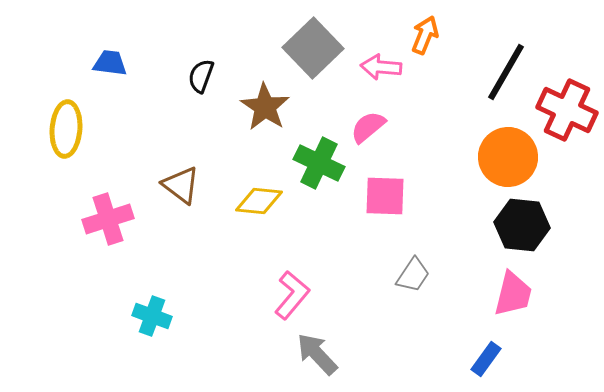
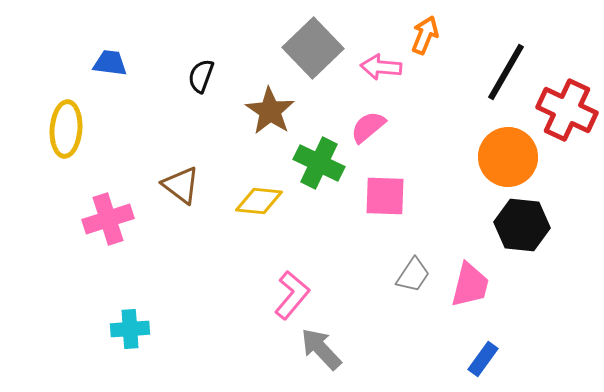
brown star: moved 5 px right, 4 px down
pink trapezoid: moved 43 px left, 9 px up
cyan cross: moved 22 px left, 13 px down; rotated 24 degrees counterclockwise
gray arrow: moved 4 px right, 5 px up
blue rectangle: moved 3 px left
